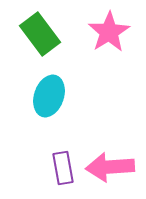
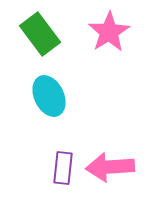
cyan ellipse: rotated 45 degrees counterclockwise
purple rectangle: rotated 16 degrees clockwise
